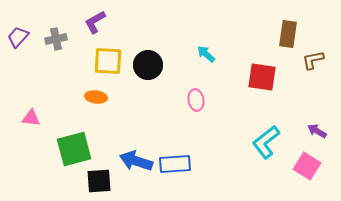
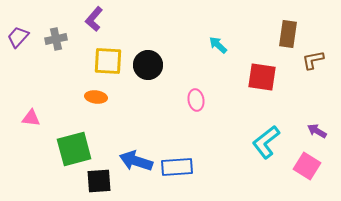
purple L-shape: moved 1 px left, 3 px up; rotated 20 degrees counterclockwise
cyan arrow: moved 12 px right, 9 px up
blue rectangle: moved 2 px right, 3 px down
